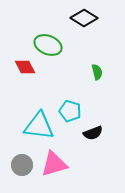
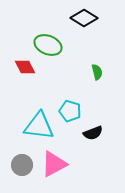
pink triangle: rotated 12 degrees counterclockwise
